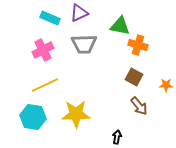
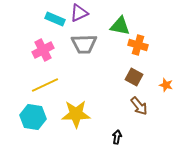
cyan rectangle: moved 5 px right, 1 px down
orange star: rotated 16 degrees clockwise
